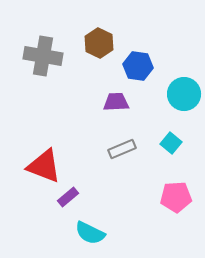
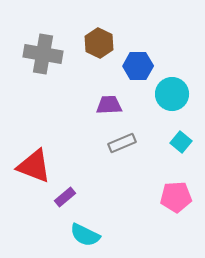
gray cross: moved 2 px up
blue hexagon: rotated 8 degrees counterclockwise
cyan circle: moved 12 px left
purple trapezoid: moved 7 px left, 3 px down
cyan square: moved 10 px right, 1 px up
gray rectangle: moved 6 px up
red triangle: moved 10 px left
purple rectangle: moved 3 px left
cyan semicircle: moved 5 px left, 2 px down
